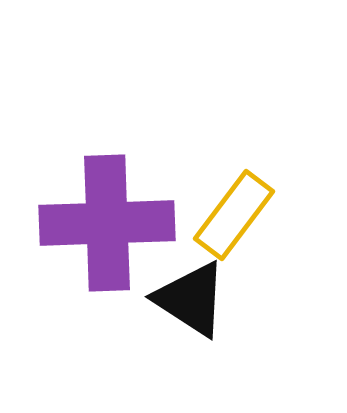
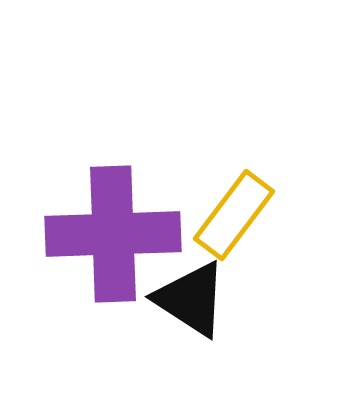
purple cross: moved 6 px right, 11 px down
